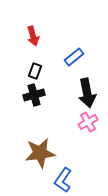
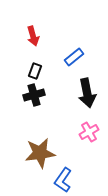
pink cross: moved 1 px right, 10 px down
